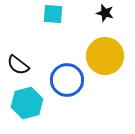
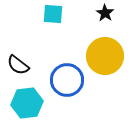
black star: rotated 18 degrees clockwise
cyan hexagon: rotated 8 degrees clockwise
